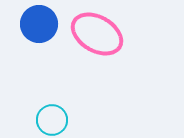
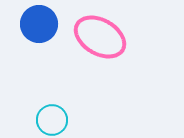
pink ellipse: moved 3 px right, 3 px down
